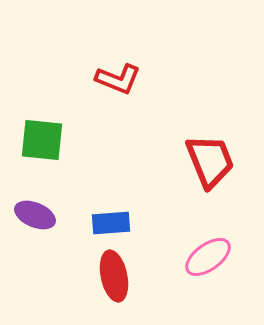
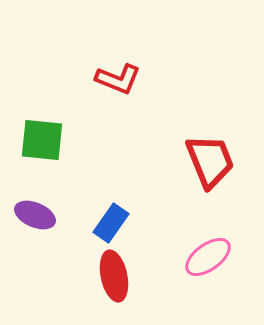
blue rectangle: rotated 51 degrees counterclockwise
